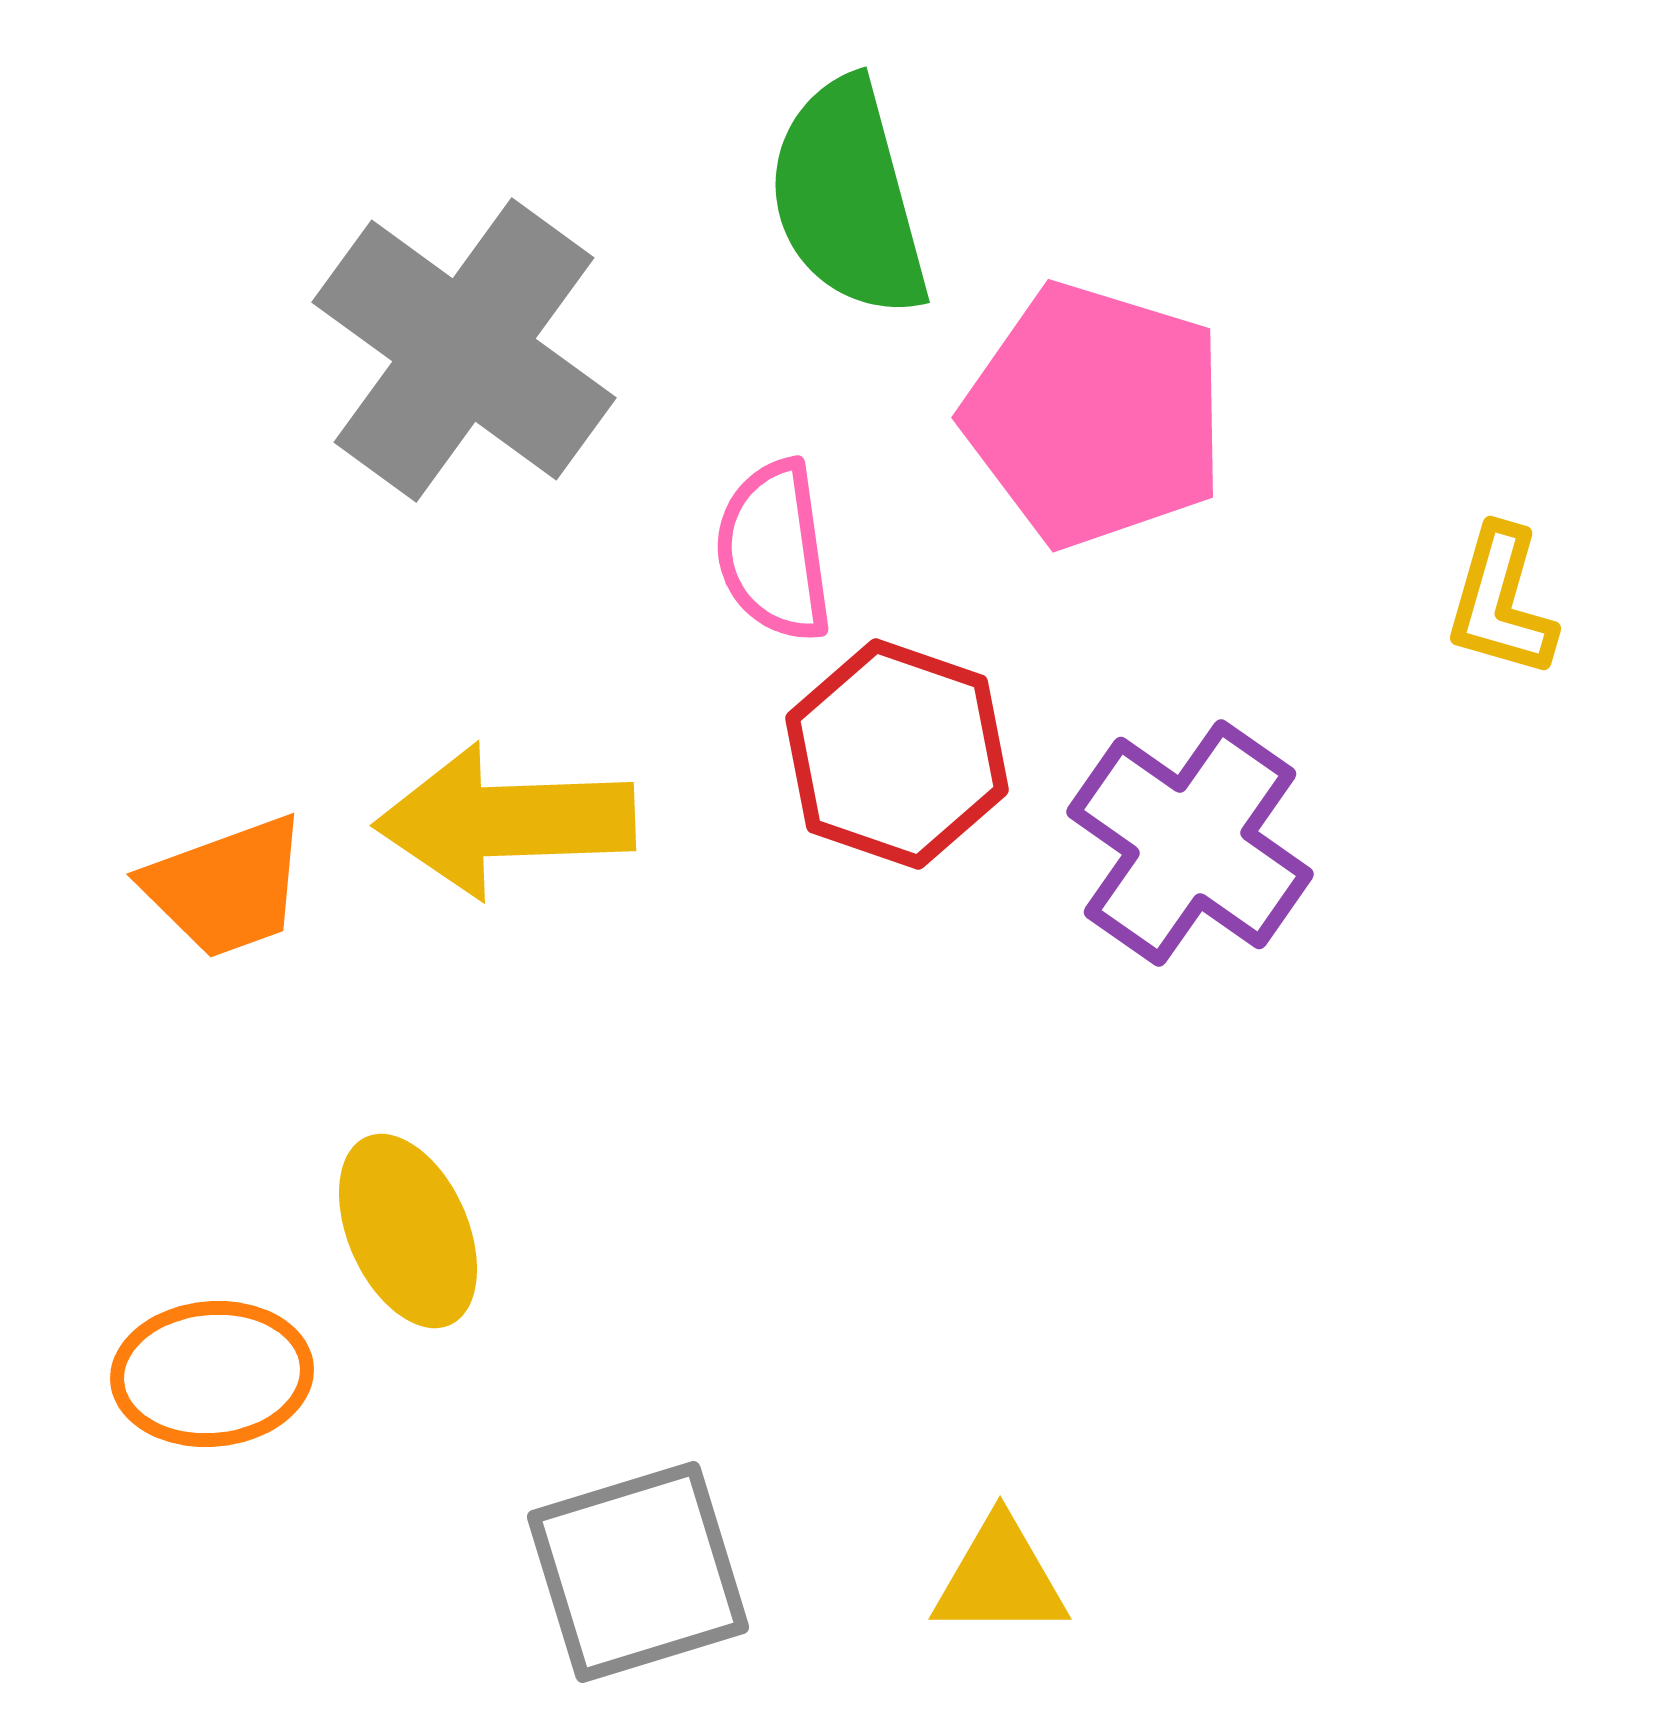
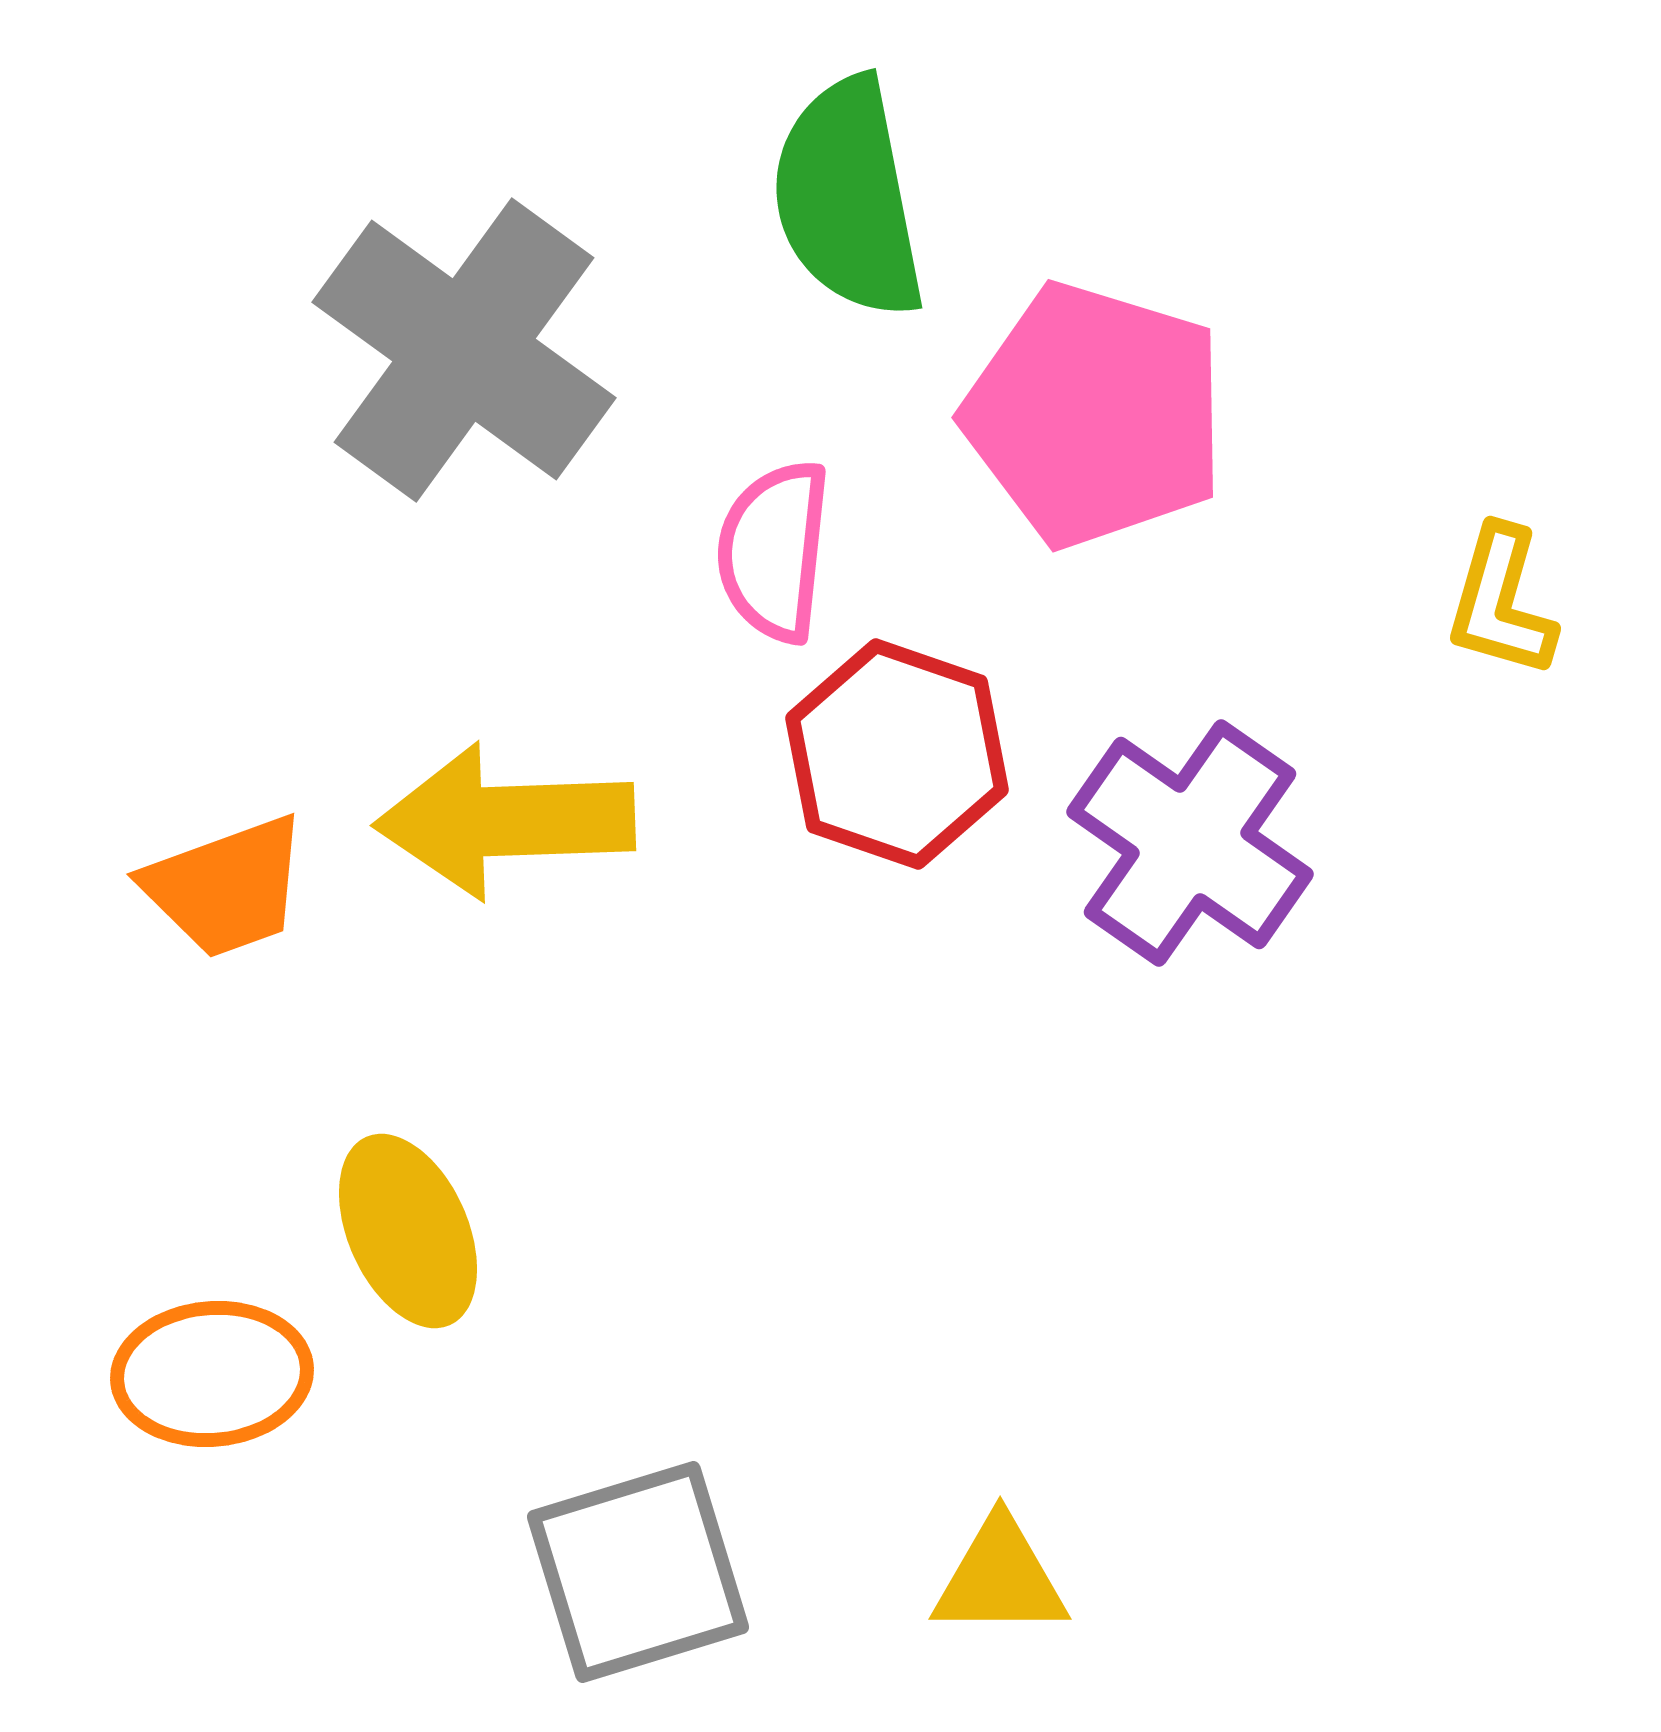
green semicircle: rotated 4 degrees clockwise
pink semicircle: rotated 14 degrees clockwise
